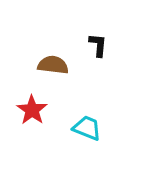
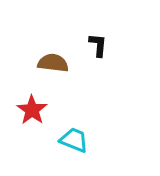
brown semicircle: moved 2 px up
cyan trapezoid: moved 13 px left, 12 px down
